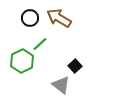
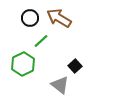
green line: moved 1 px right, 3 px up
green hexagon: moved 1 px right, 3 px down
gray triangle: moved 1 px left
